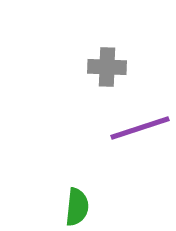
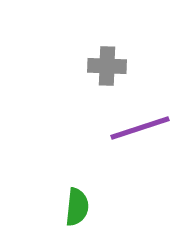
gray cross: moved 1 px up
